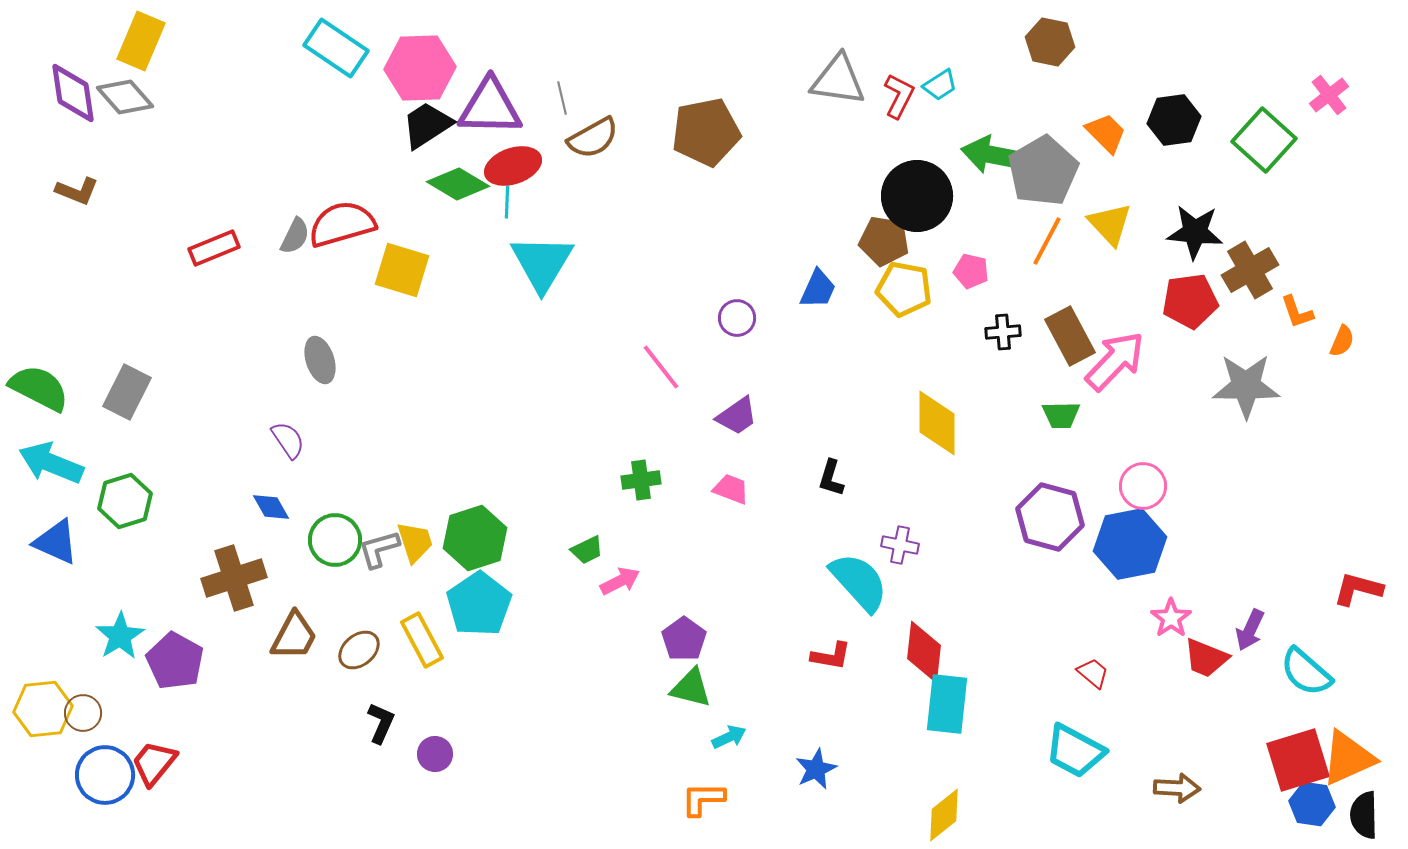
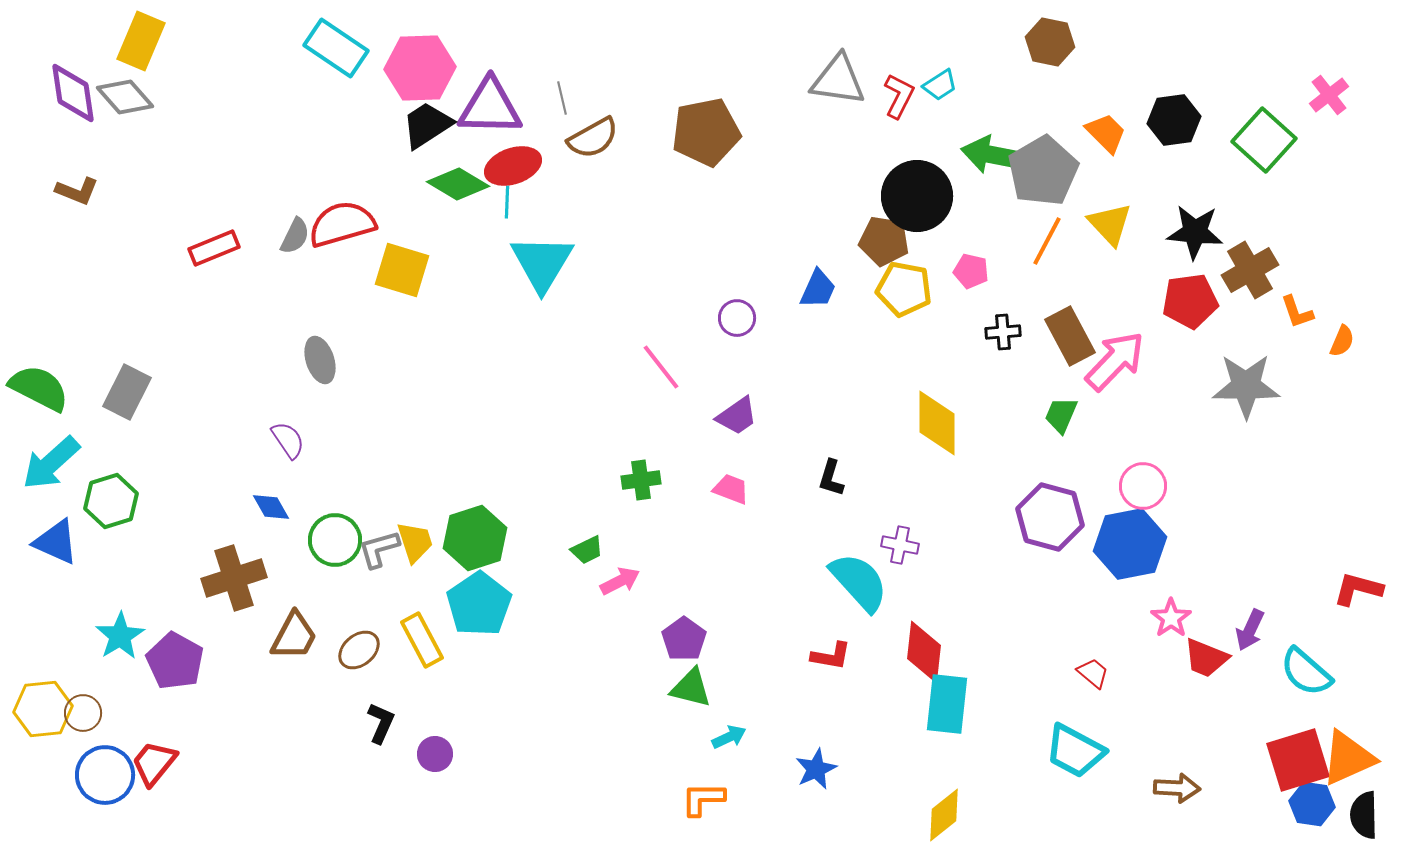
green trapezoid at (1061, 415): rotated 114 degrees clockwise
cyan arrow at (51, 463): rotated 64 degrees counterclockwise
green hexagon at (125, 501): moved 14 px left
